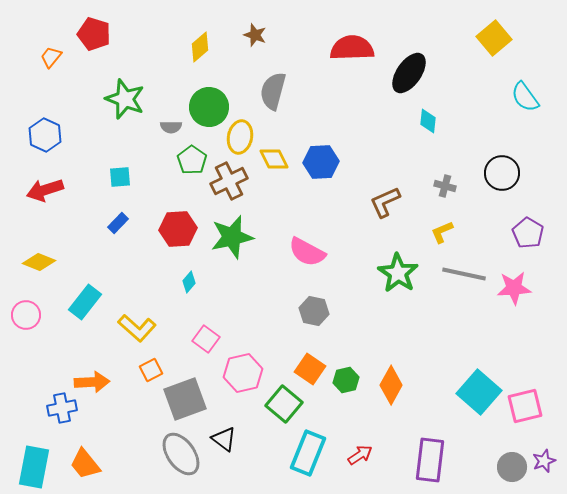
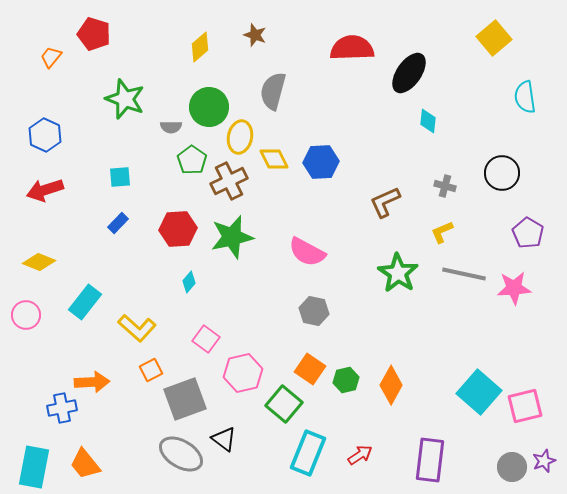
cyan semicircle at (525, 97): rotated 28 degrees clockwise
gray ellipse at (181, 454): rotated 24 degrees counterclockwise
